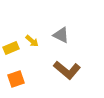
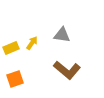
gray triangle: moved 1 px right; rotated 18 degrees counterclockwise
yellow arrow: moved 2 px down; rotated 96 degrees counterclockwise
orange square: moved 1 px left
